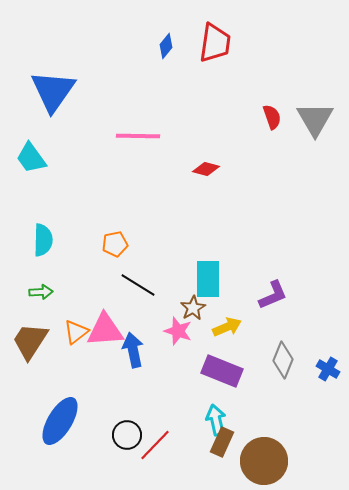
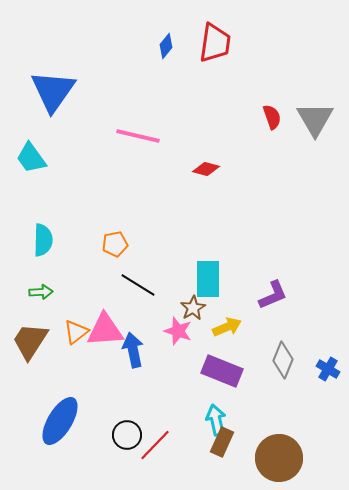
pink line: rotated 12 degrees clockwise
brown circle: moved 15 px right, 3 px up
